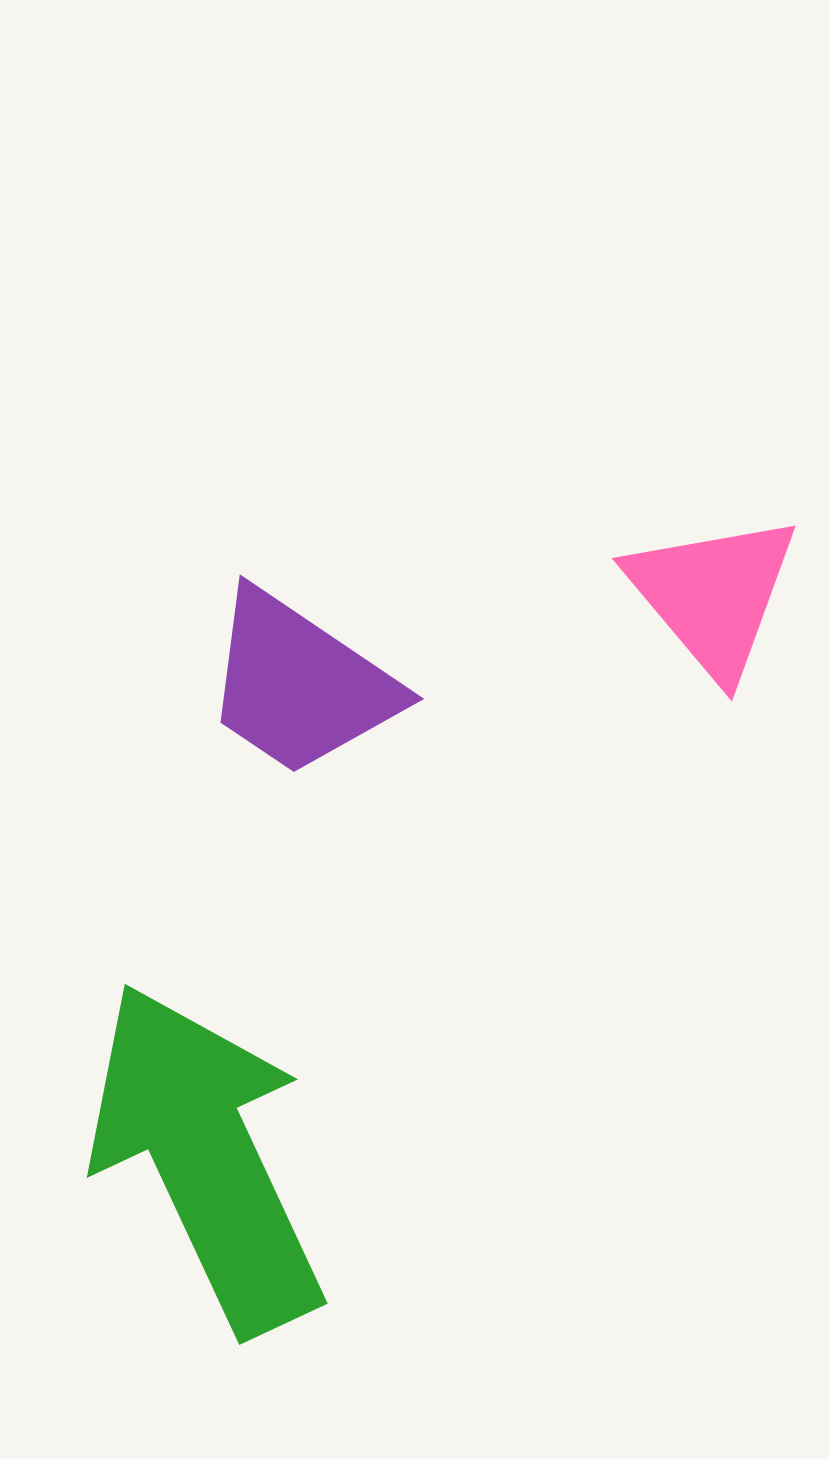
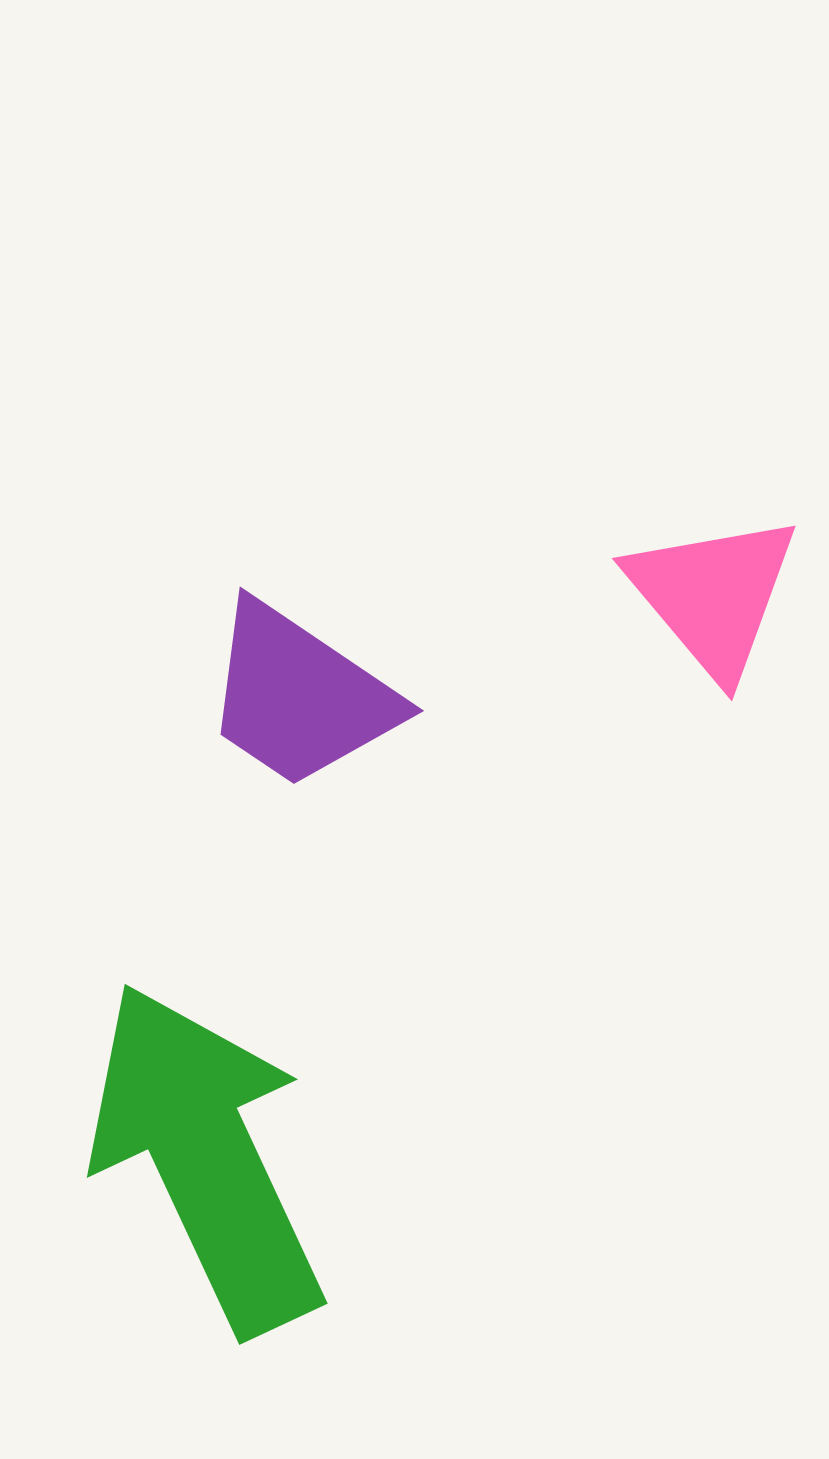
purple trapezoid: moved 12 px down
